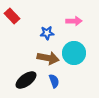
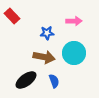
brown arrow: moved 4 px left, 1 px up
